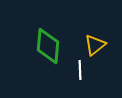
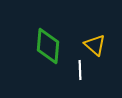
yellow triangle: rotated 40 degrees counterclockwise
